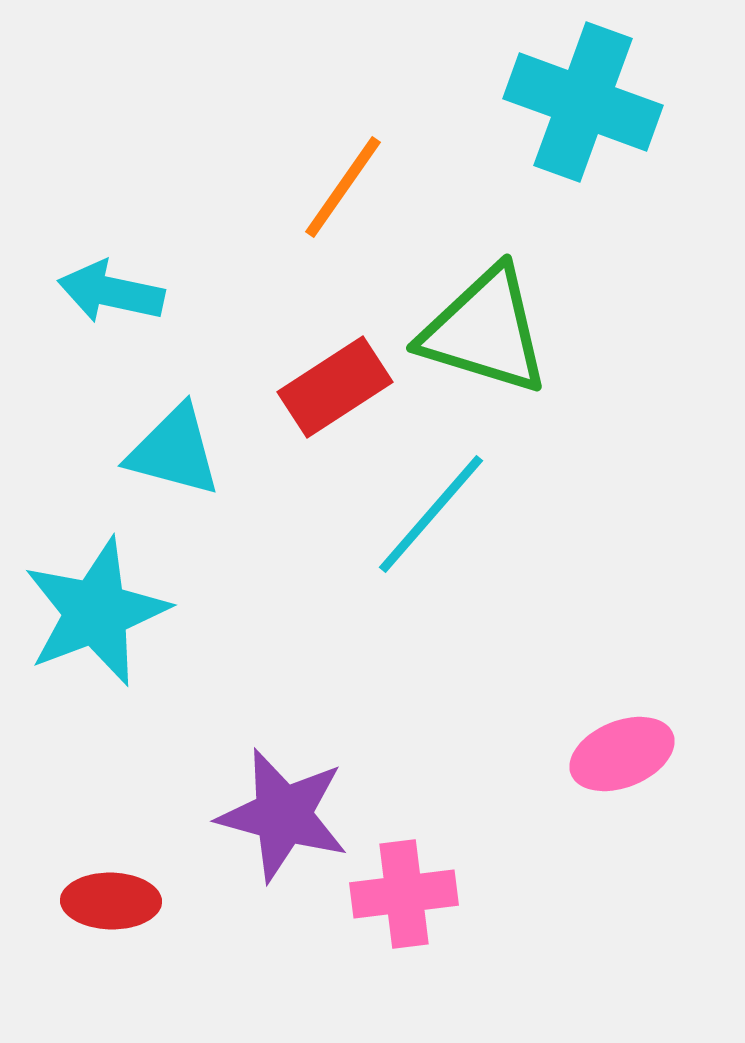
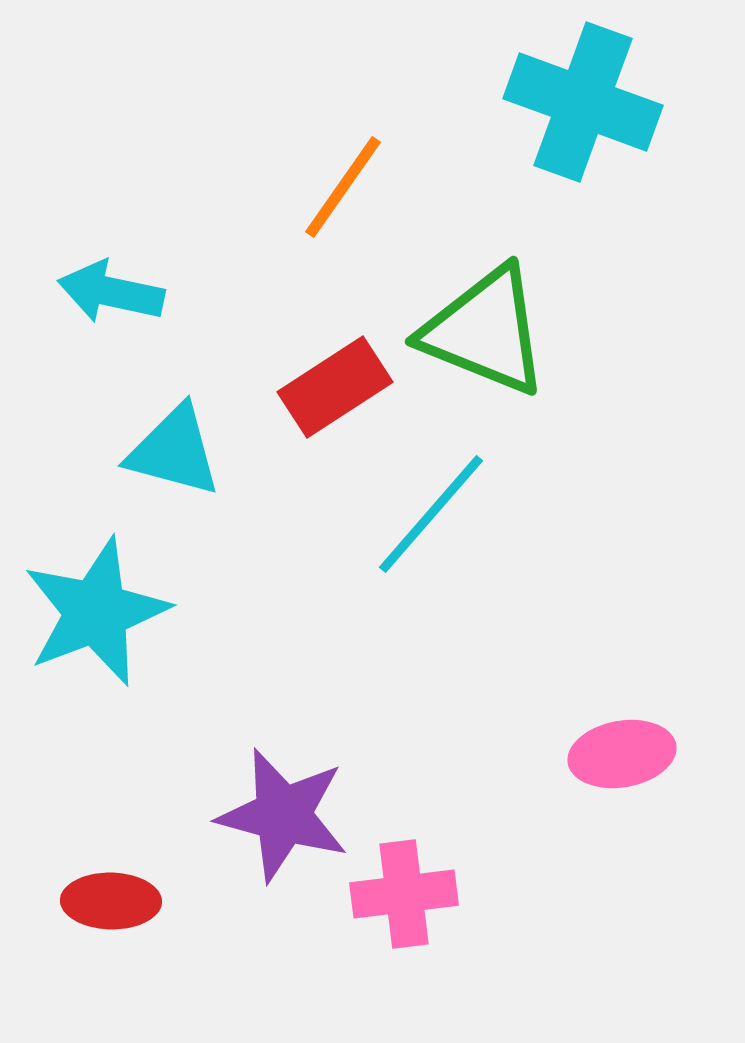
green triangle: rotated 5 degrees clockwise
pink ellipse: rotated 12 degrees clockwise
